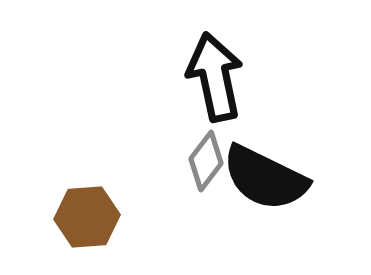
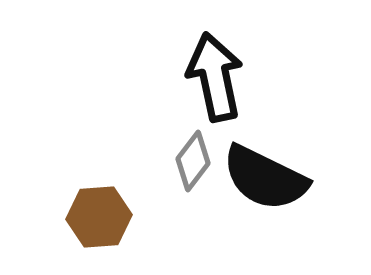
gray diamond: moved 13 px left
brown hexagon: moved 12 px right
